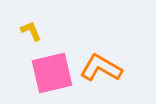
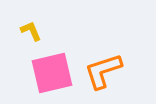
orange L-shape: moved 2 px right, 3 px down; rotated 48 degrees counterclockwise
